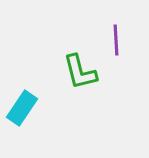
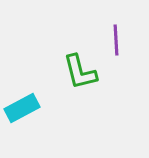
cyan rectangle: rotated 28 degrees clockwise
